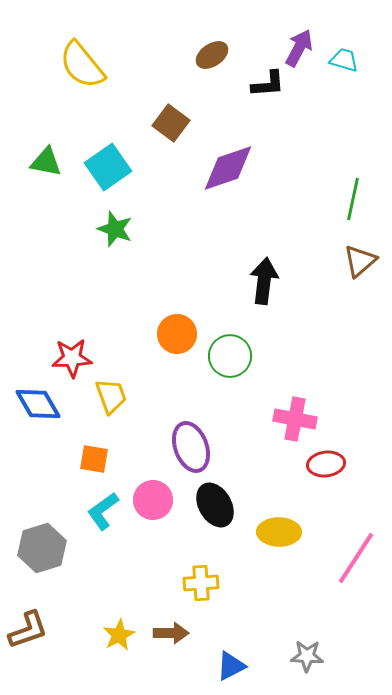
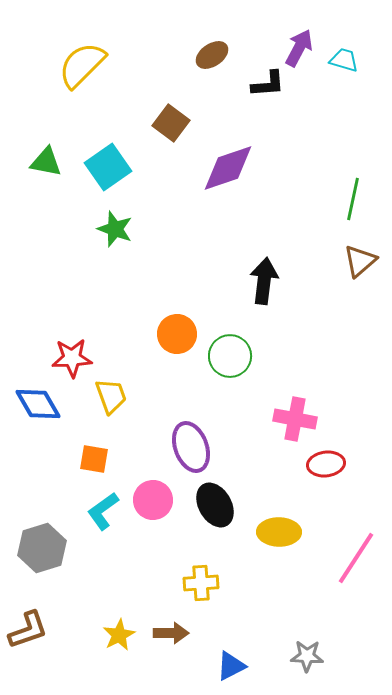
yellow semicircle: rotated 84 degrees clockwise
